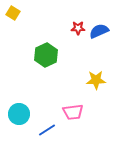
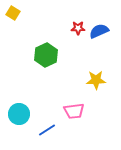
pink trapezoid: moved 1 px right, 1 px up
